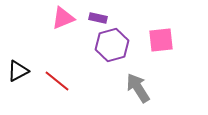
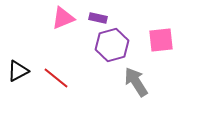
red line: moved 1 px left, 3 px up
gray arrow: moved 2 px left, 6 px up
